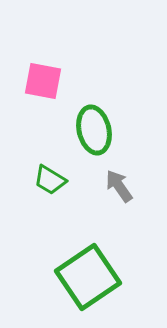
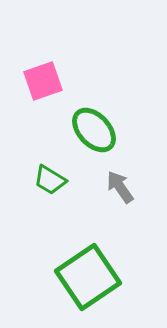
pink square: rotated 30 degrees counterclockwise
green ellipse: rotated 30 degrees counterclockwise
gray arrow: moved 1 px right, 1 px down
